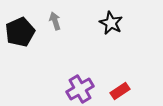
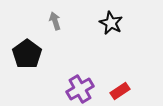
black pentagon: moved 7 px right, 22 px down; rotated 12 degrees counterclockwise
